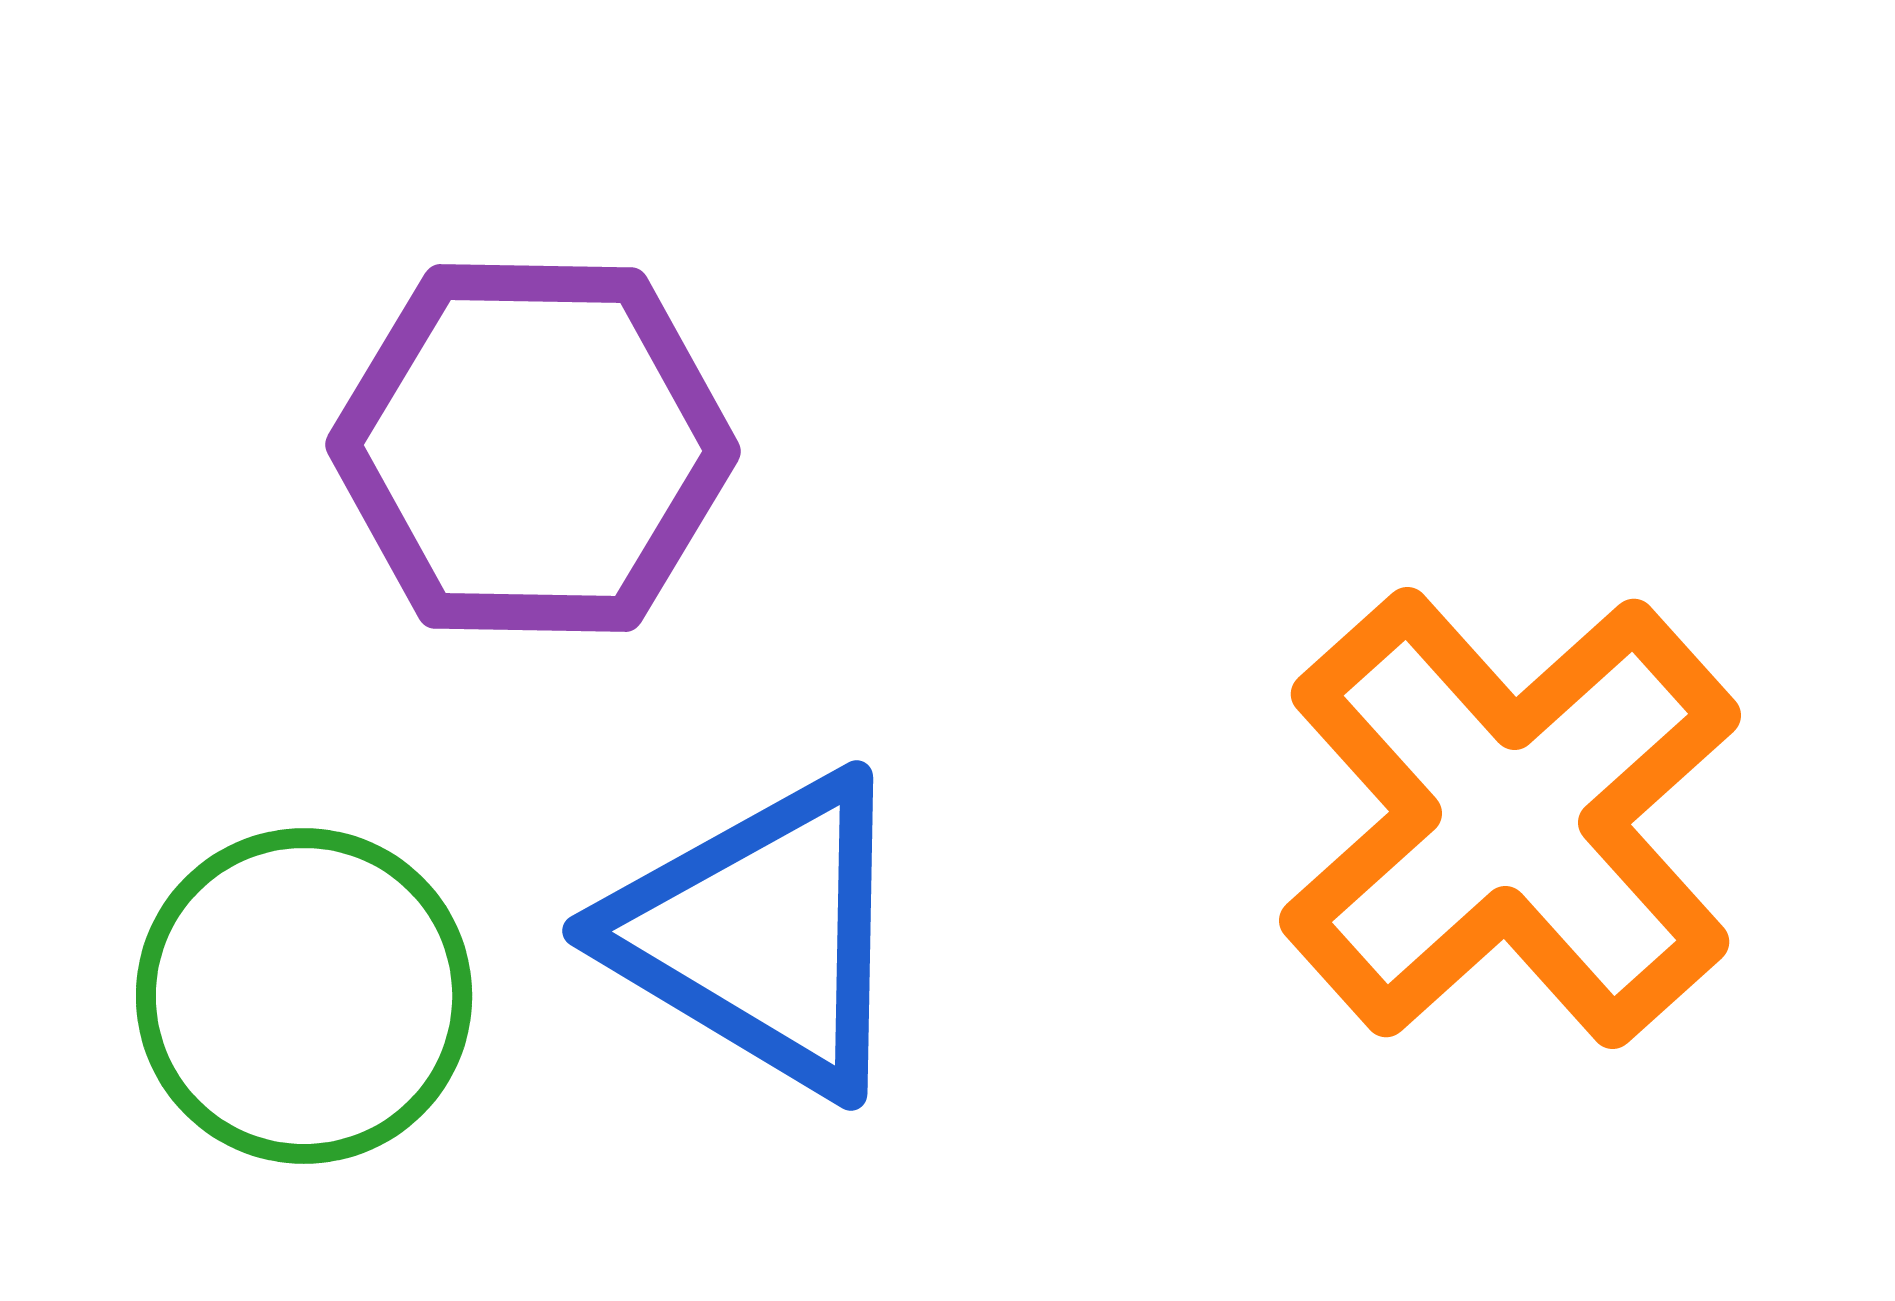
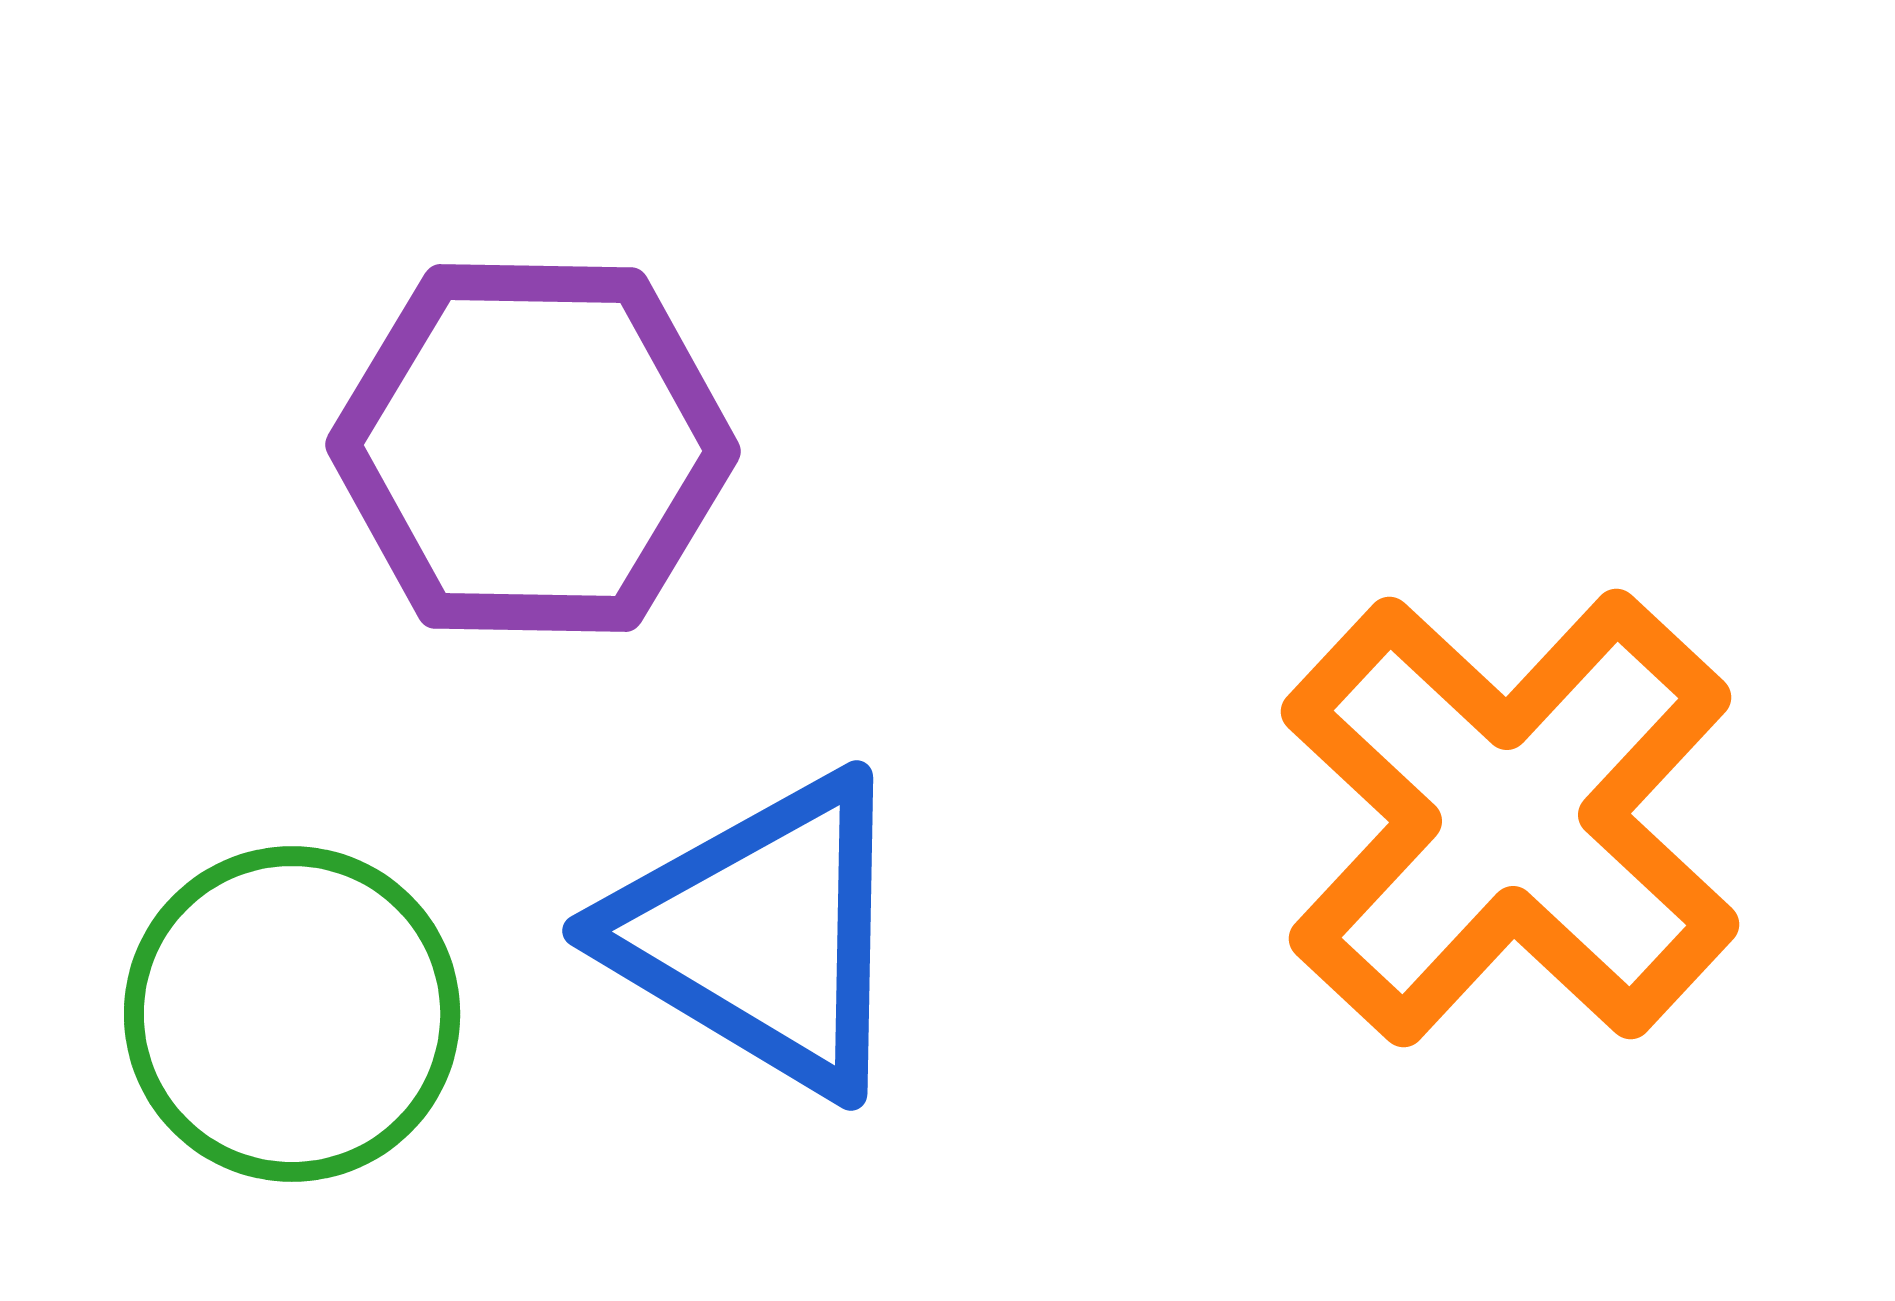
orange cross: rotated 5 degrees counterclockwise
green circle: moved 12 px left, 18 px down
